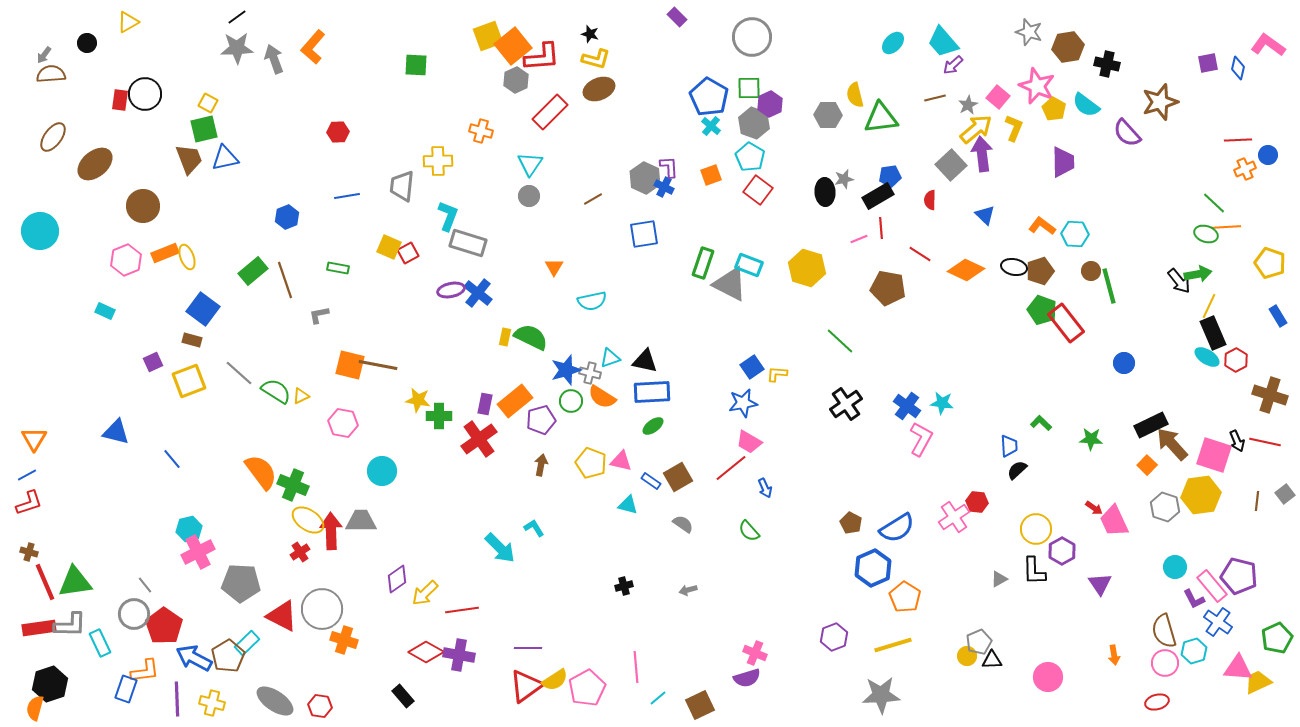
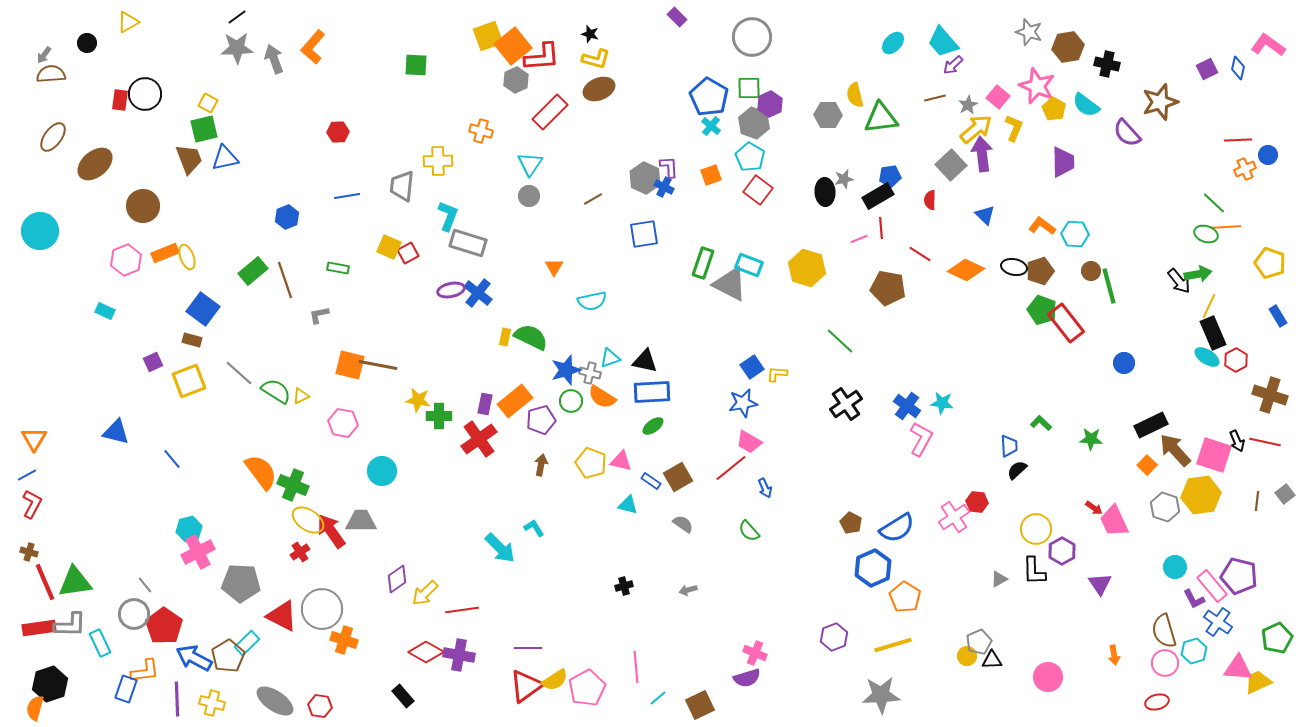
purple square at (1208, 63): moved 1 px left, 6 px down; rotated 15 degrees counterclockwise
brown arrow at (1172, 444): moved 3 px right, 6 px down
red L-shape at (29, 503): moved 3 px right, 1 px down; rotated 44 degrees counterclockwise
red arrow at (331, 531): rotated 33 degrees counterclockwise
